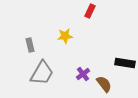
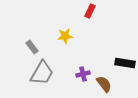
gray rectangle: moved 2 px right, 2 px down; rotated 24 degrees counterclockwise
purple cross: rotated 24 degrees clockwise
